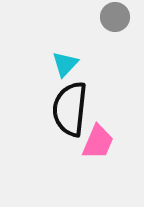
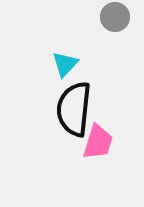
black semicircle: moved 4 px right
pink trapezoid: rotated 6 degrees counterclockwise
